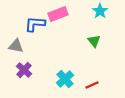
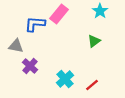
pink rectangle: moved 1 px right; rotated 30 degrees counterclockwise
green triangle: rotated 32 degrees clockwise
purple cross: moved 6 px right, 4 px up
red line: rotated 16 degrees counterclockwise
